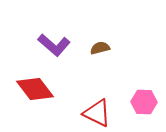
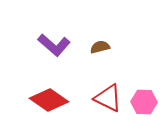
brown semicircle: moved 1 px up
red diamond: moved 14 px right, 11 px down; rotated 18 degrees counterclockwise
red triangle: moved 11 px right, 15 px up
